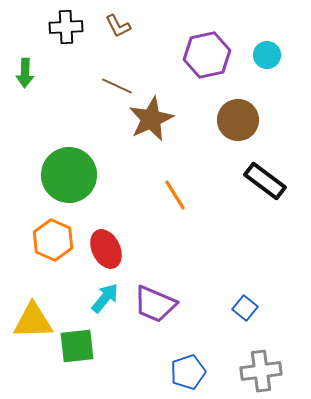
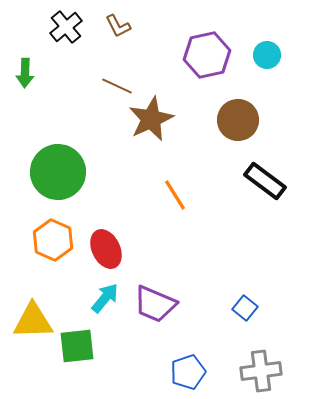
black cross: rotated 36 degrees counterclockwise
green circle: moved 11 px left, 3 px up
